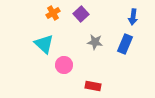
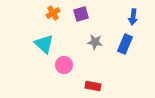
purple square: rotated 28 degrees clockwise
